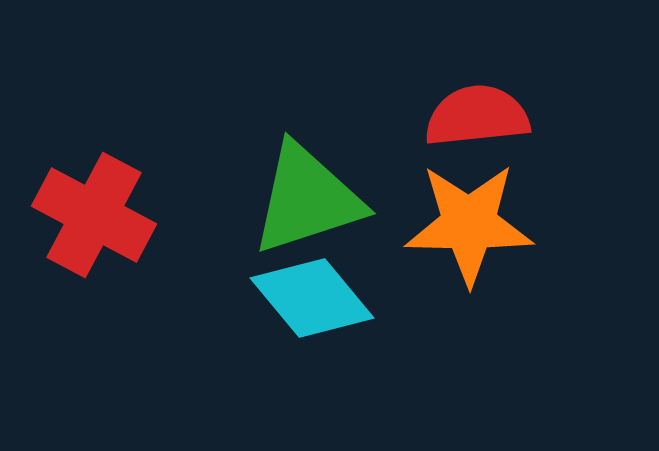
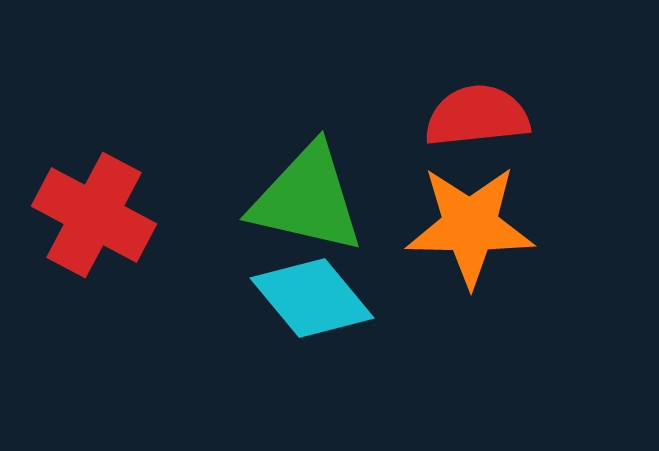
green triangle: rotated 31 degrees clockwise
orange star: moved 1 px right, 2 px down
